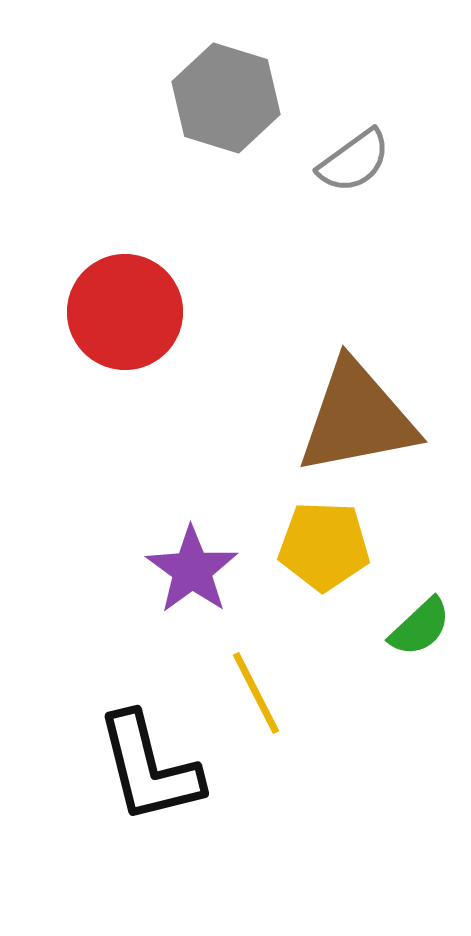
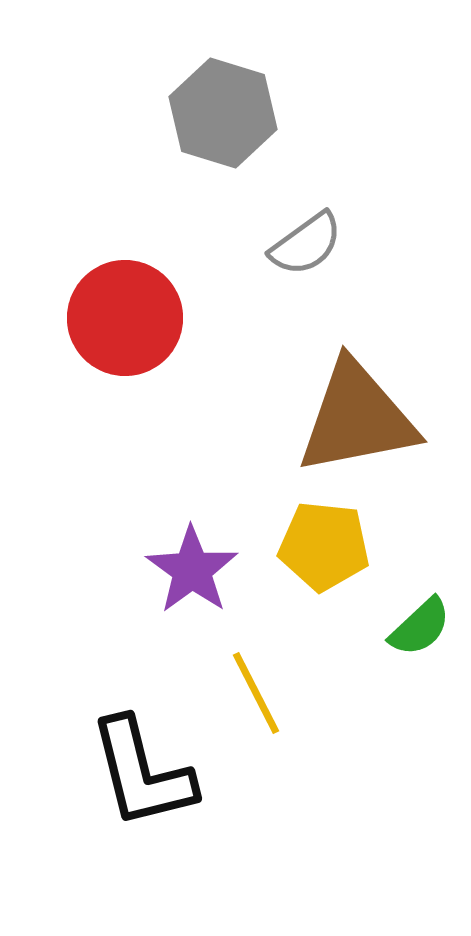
gray hexagon: moved 3 px left, 15 px down
gray semicircle: moved 48 px left, 83 px down
red circle: moved 6 px down
yellow pentagon: rotated 4 degrees clockwise
black L-shape: moved 7 px left, 5 px down
